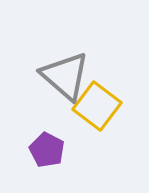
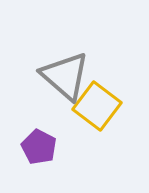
purple pentagon: moved 8 px left, 3 px up
